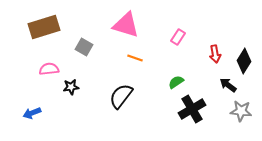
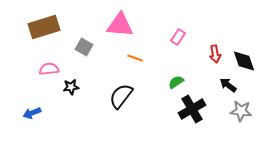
pink triangle: moved 6 px left; rotated 12 degrees counterclockwise
black diamond: rotated 50 degrees counterclockwise
